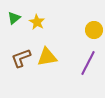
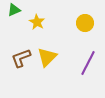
green triangle: moved 8 px up; rotated 16 degrees clockwise
yellow circle: moved 9 px left, 7 px up
yellow triangle: rotated 35 degrees counterclockwise
